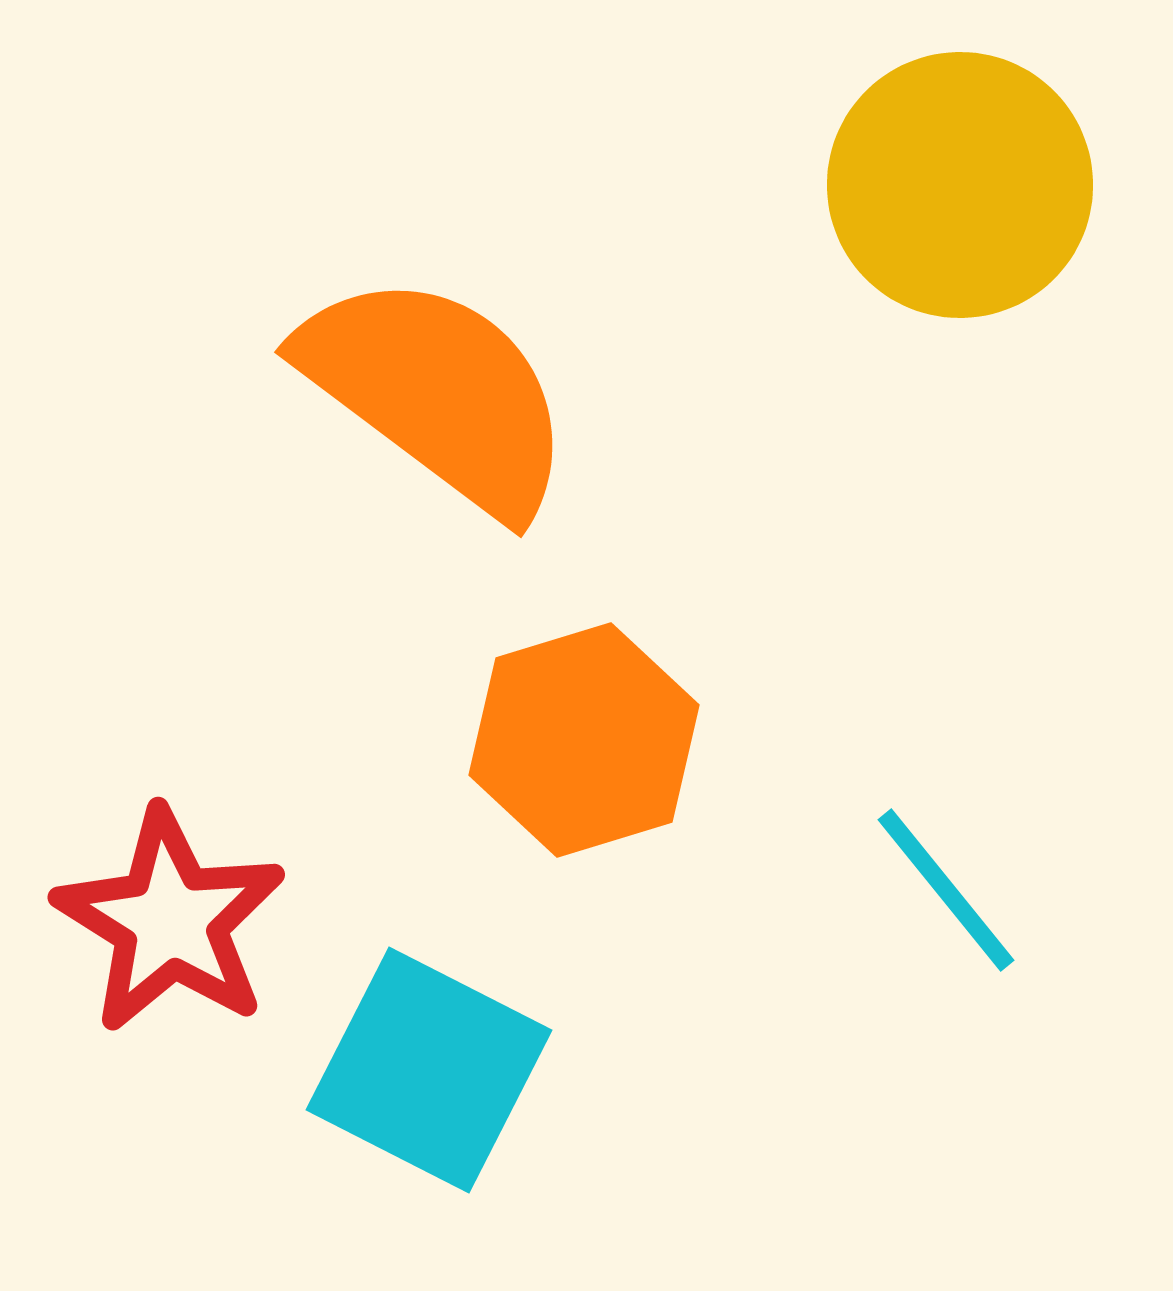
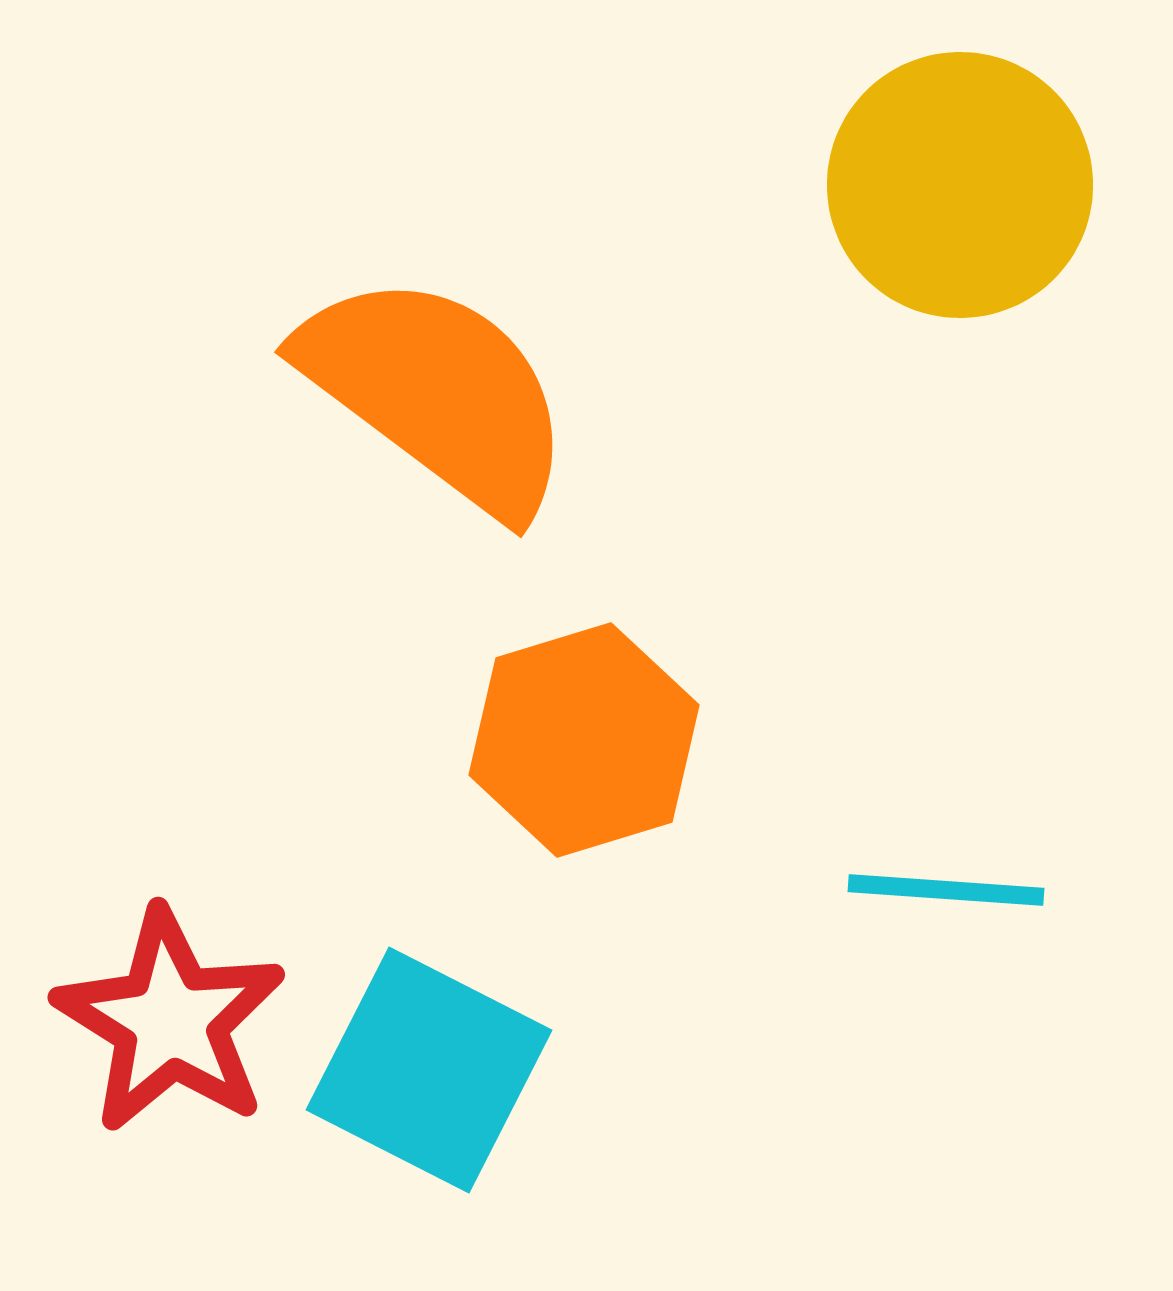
cyan line: rotated 47 degrees counterclockwise
red star: moved 100 px down
